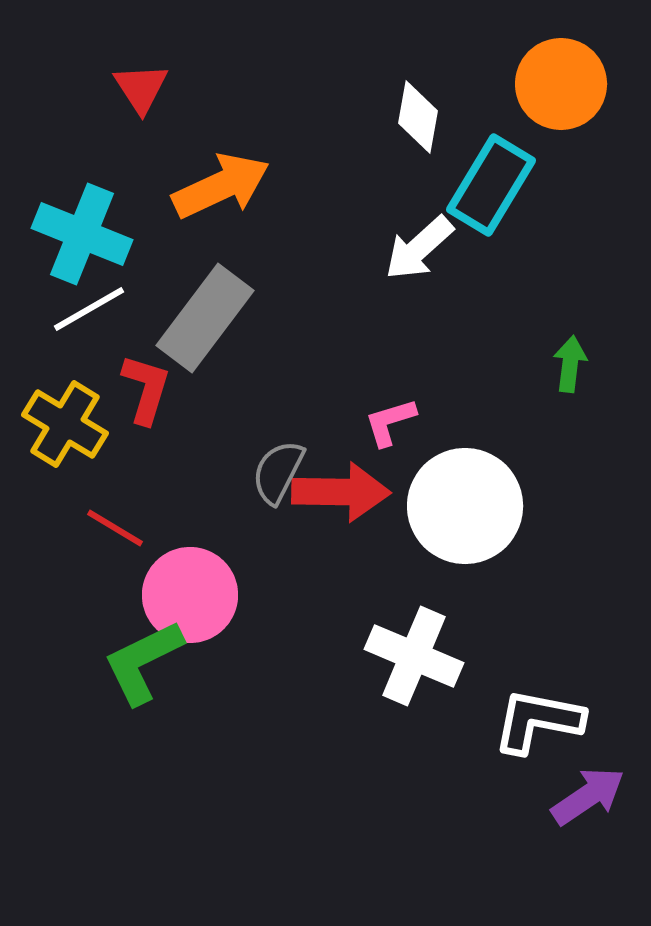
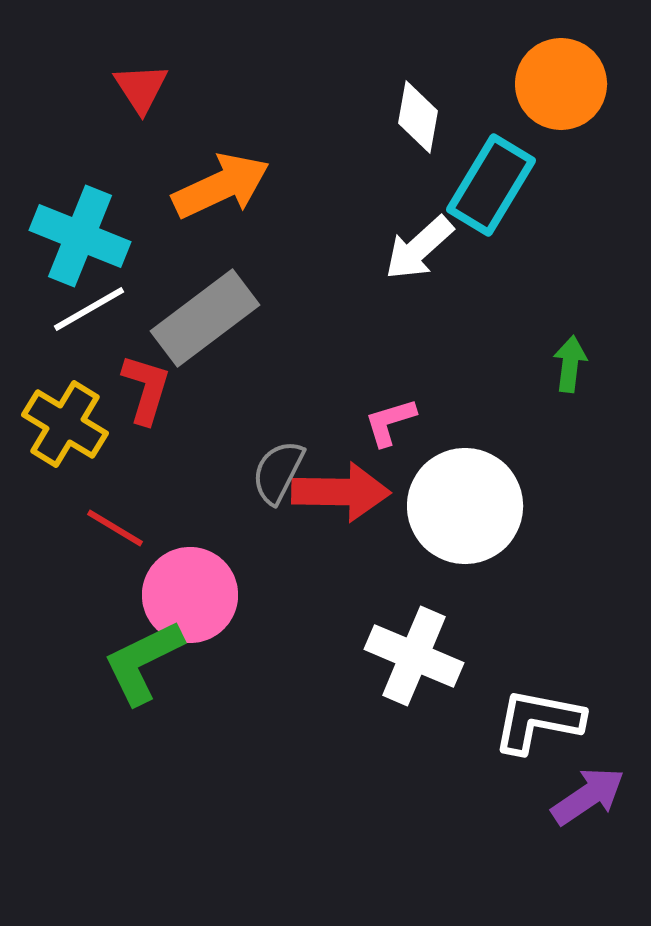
cyan cross: moved 2 px left, 2 px down
gray rectangle: rotated 16 degrees clockwise
